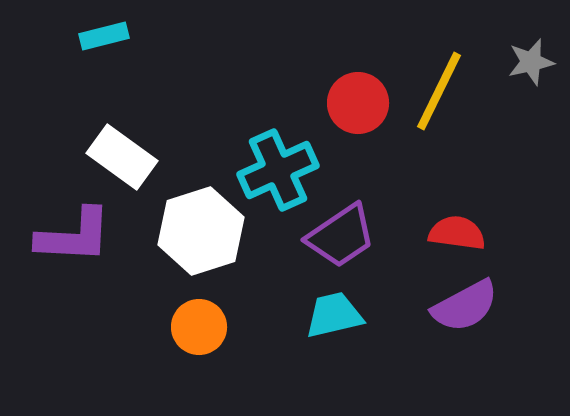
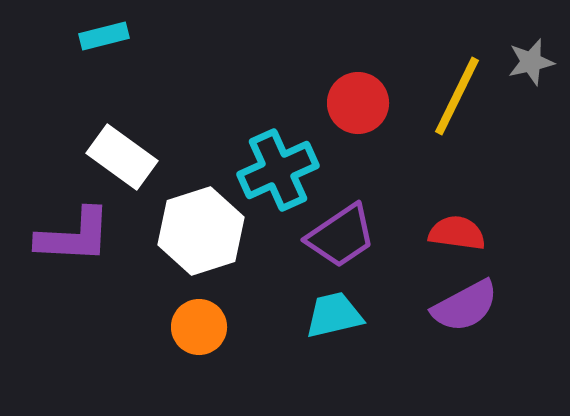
yellow line: moved 18 px right, 5 px down
